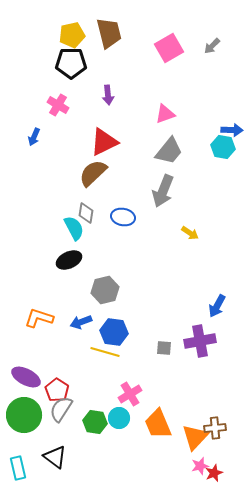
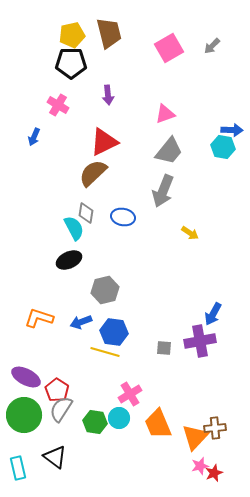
blue arrow at (217, 306): moved 4 px left, 8 px down
